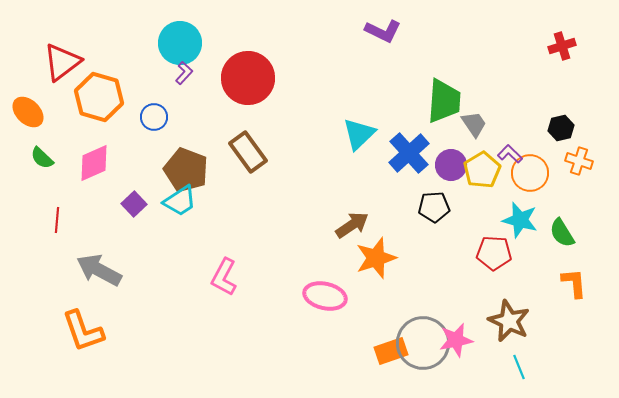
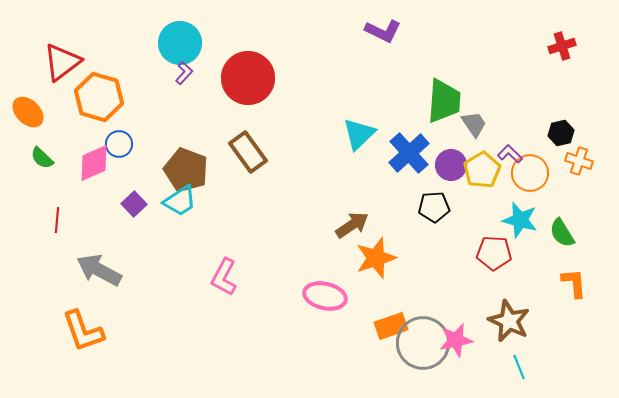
blue circle at (154, 117): moved 35 px left, 27 px down
black hexagon at (561, 128): moved 5 px down
orange rectangle at (391, 351): moved 25 px up
